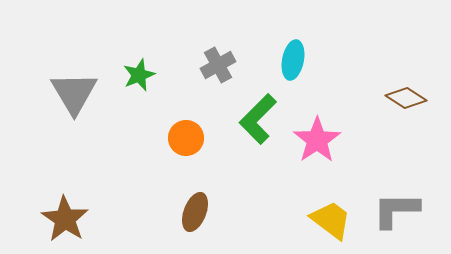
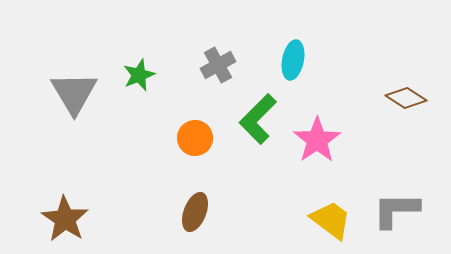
orange circle: moved 9 px right
